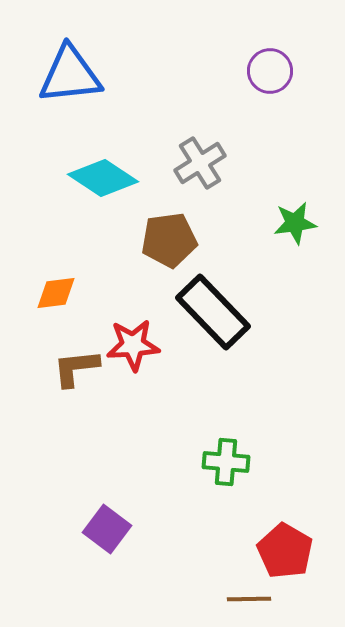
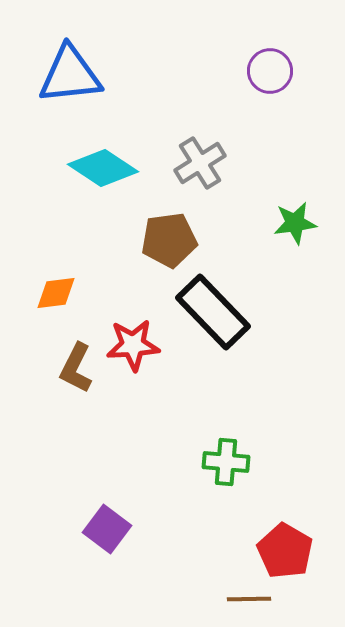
cyan diamond: moved 10 px up
brown L-shape: rotated 57 degrees counterclockwise
